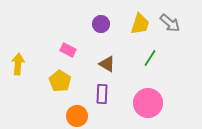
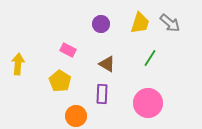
yellow trapezoid: moved 1 px up
orange circle: moved 1 px left
